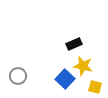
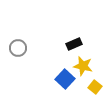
gray circle: moved 28 px up
yellow square: rotated 24 degrees clockwise
